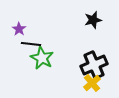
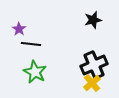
green star: moved 7 px left, 14 px down
